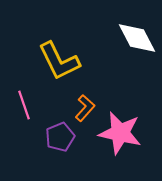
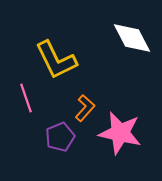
white diamond: moved 5 px left
yellow L-shape: moved 3 px left, 1 px up
pink line: moved 2 px right, 7 px up
